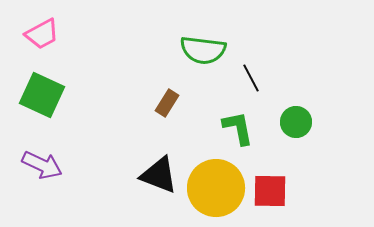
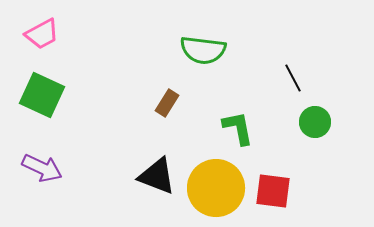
black line: moved 42 px right
green circle: moved 19 px right
purple arrow: moved 3 px down
black triangle: moved 2 px left, 1 px down
red square: moved 3 px right; rotated 6 degrees clockwise
